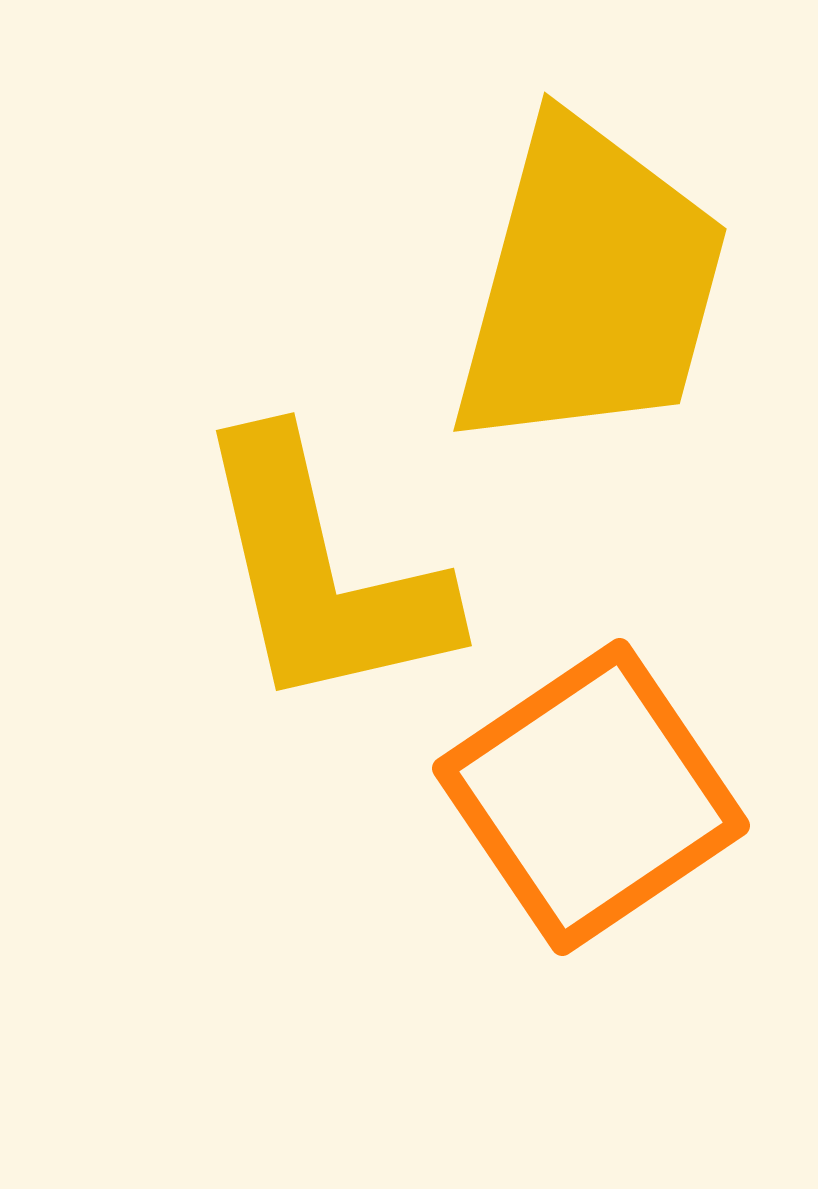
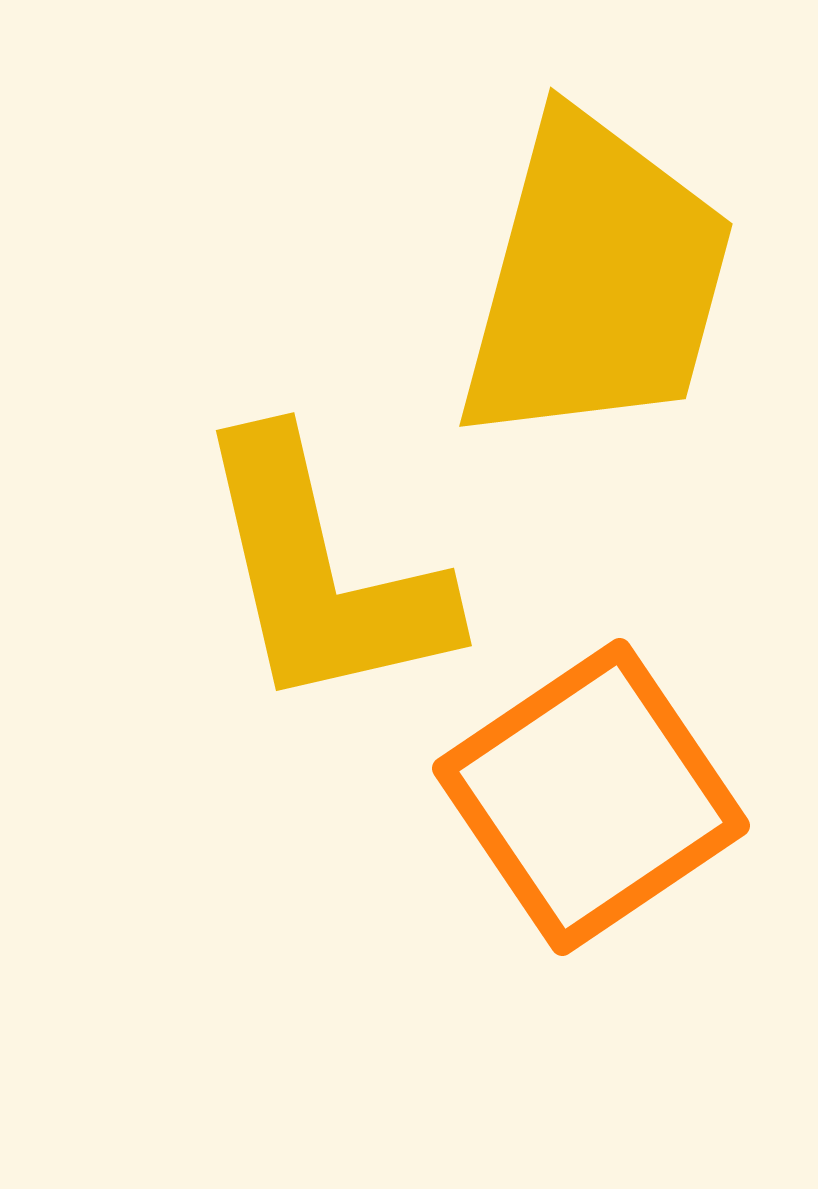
yellow trapezoid: moved 6 px right, 5 px up
